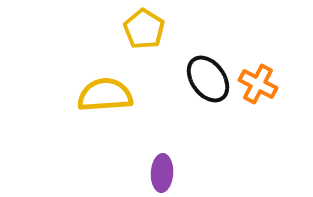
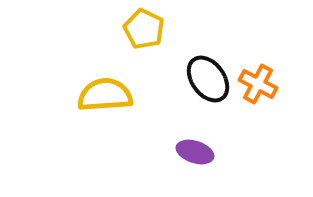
yellow pentagon: rotated 6 degrees counterclockwise
purple ellipse: moved 33 px right, 21 px up; rotated 75 degrees counterclockwise
